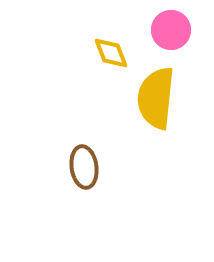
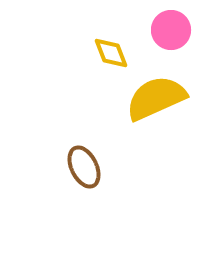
yellow semicircle: rotated 60 degrees clockwise
brown ellipse: rotated 18 degrees counterclockwise
